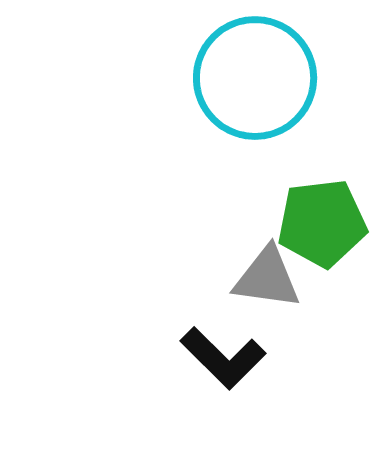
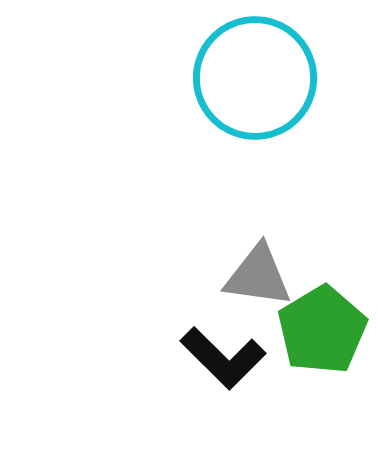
green pentagon: moved 107 px down; rotated 24 degrees counterclockwise
gray triangle: moved 9 px left, 2 px up
